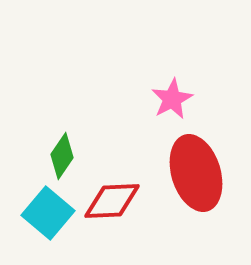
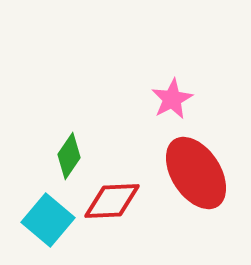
green diamond: moved 7 px right
red ellipse: rotated 16 degrees counterclockwise
cyan square: moved 7 px down
